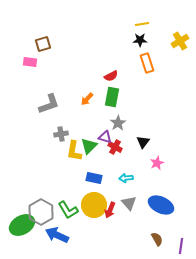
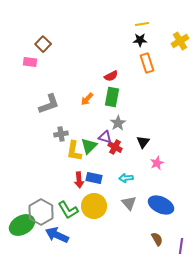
brown square: rotated 28 degrees counterclockwise
yellow circle: moved 1 px down
red arrow: moved 31 px left, 30 px up; rotated 28 degrees counterclockwise
